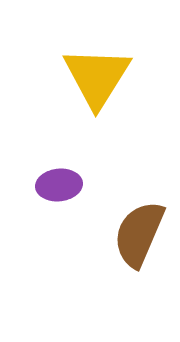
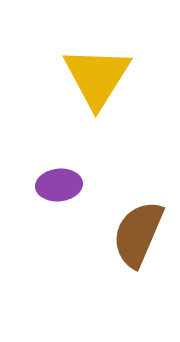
brown semicircle: moved 1 px left
